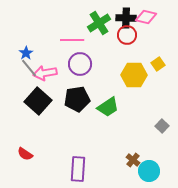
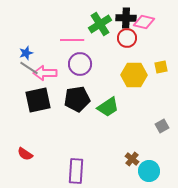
pink diamond: moved 2 px left, 5 px down
green cross: moved 1 px right, 1 px down
red circle: moved 3 px down
blue star: rotated 16 degrees clockwise
yellow square: moved 3 px right, 3 px down; rotated 24 degrees clockwise
gray line: rotated 18 degrees counterclockwise
pink arrow: rotated 10 degrees clockwise
black square: moved 1 px up; rotated 36 degrees clockwise
gray square: rotated 16 degrees clockwise
brown cross: moved 1 px left, 1 px up
purple rectangle: moved 2 px left, 2 px down
